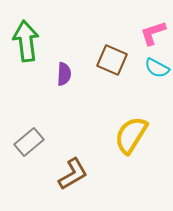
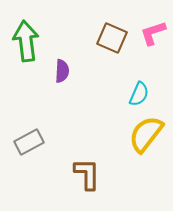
brown square: moved 22 px up
cyan semicircle: moved 18 px left, 26 px down; rotated 95 degrees counterclockwise
purple semicircle: moved 2 px left, 3 px up
yellow semicircle: moved 15 px right, 1 px up; rotated 6 degrees clockwise
gray rectangle: rotated 12 degrees clockwise
brown L-shape: moved 14 px right; rotated 60 degrees counterclockwise
